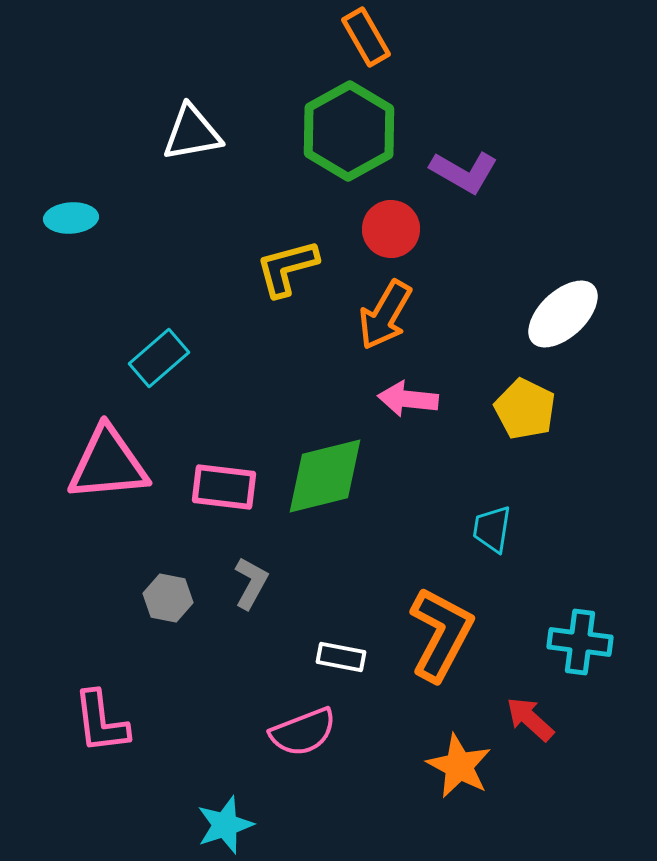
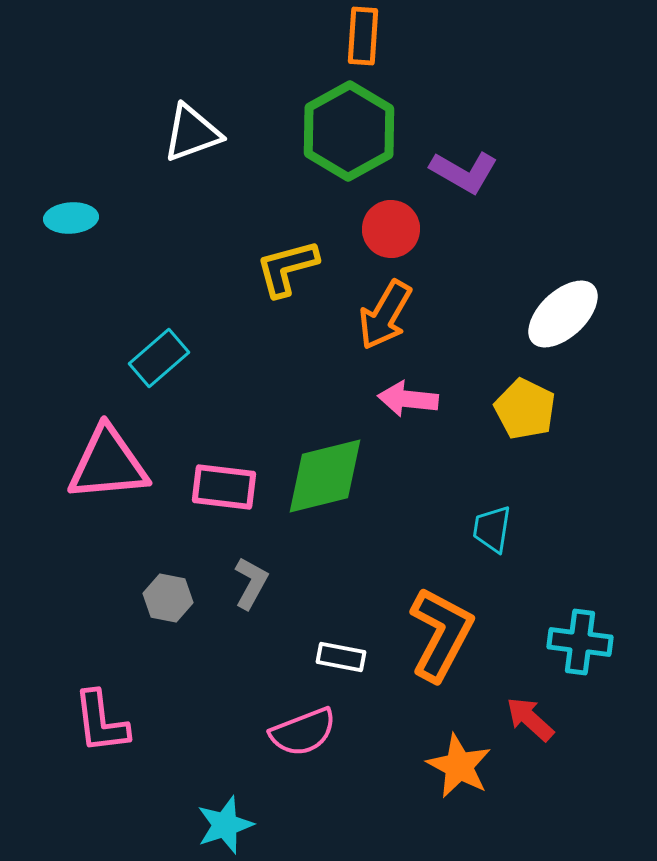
orange rectangle: moved 3 px left, 1 px up; rotated 34 degrees clockwise
white triangle: rotated 10 degrees counterclockwise
